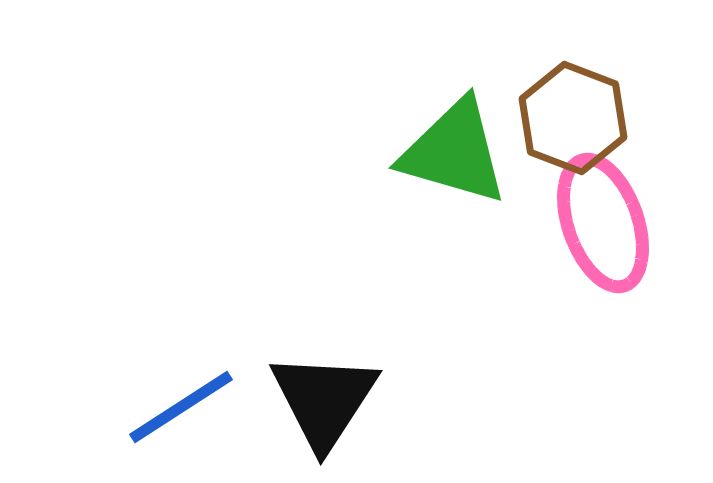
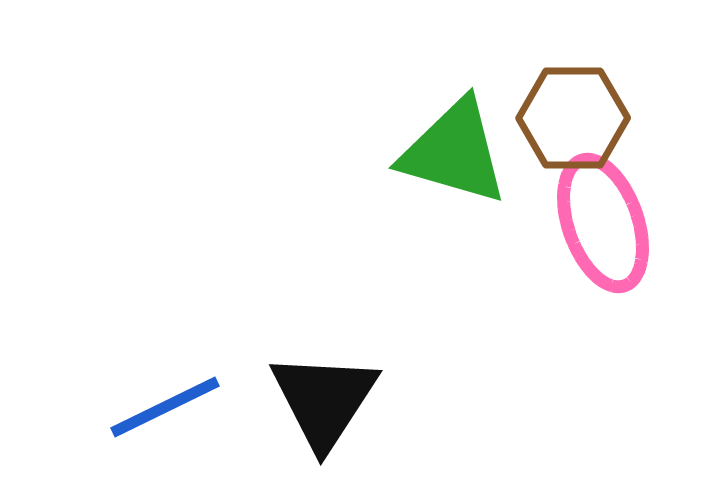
brown hexagon: rotated 21 degrees counterclockwise
blue line: moved 16 px left; rotated 7 degrees clockwise
